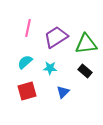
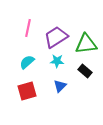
cyan semicircle: moved 2 px right
cyan star: moved 7 px right, 7 px up
blue triangle: moved 3 px left, 6 px up
